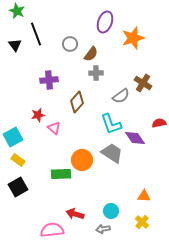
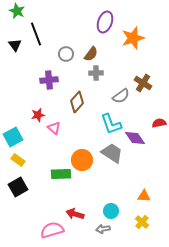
gray circle: moved 4 px left, 10 px down
pink semicircle: rotated 10 degrees counterclockwise
